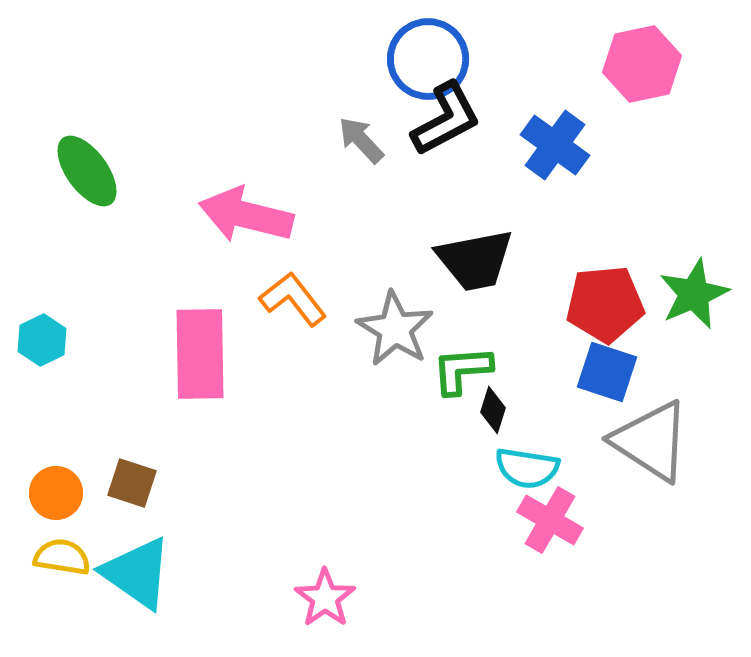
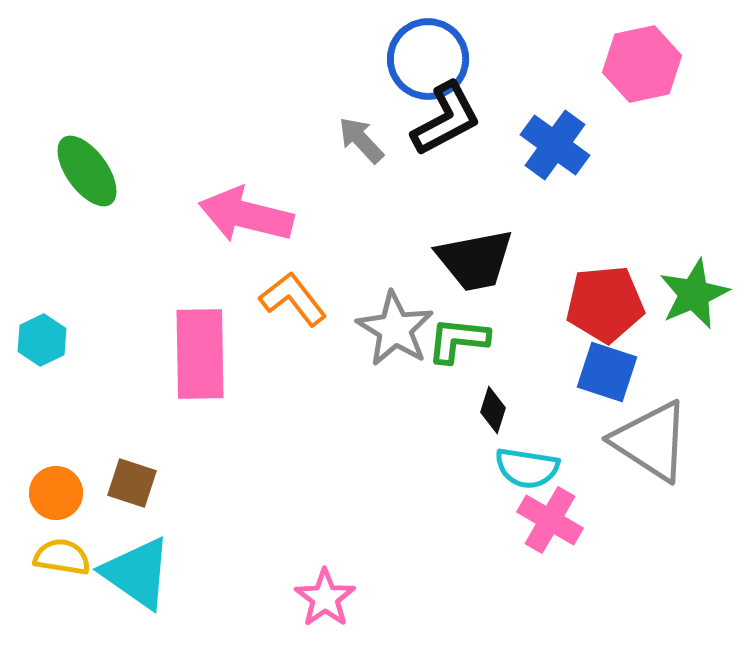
green L-shape: moved 4 px left, 30 px up; rotated 10 degrees clockwise
